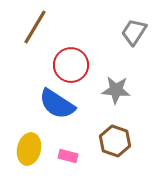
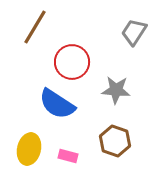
red circle: moved 1 px right, 3 px up
